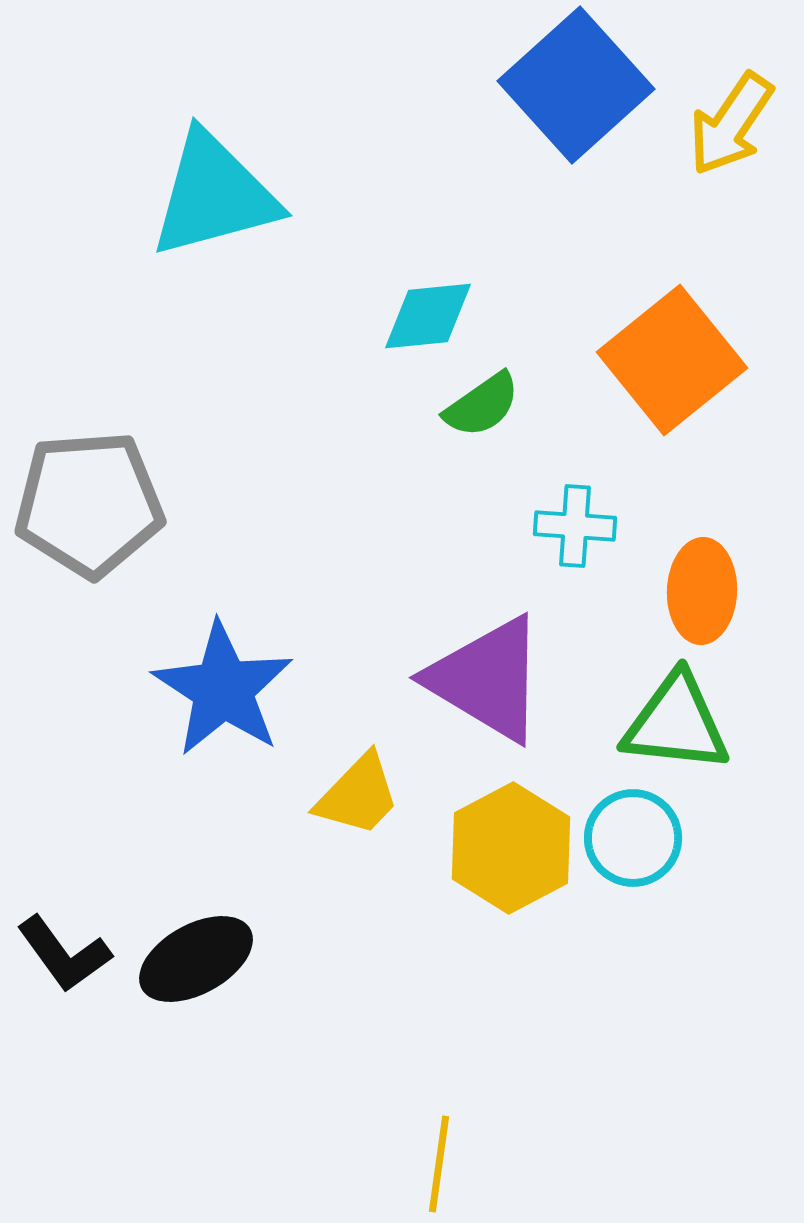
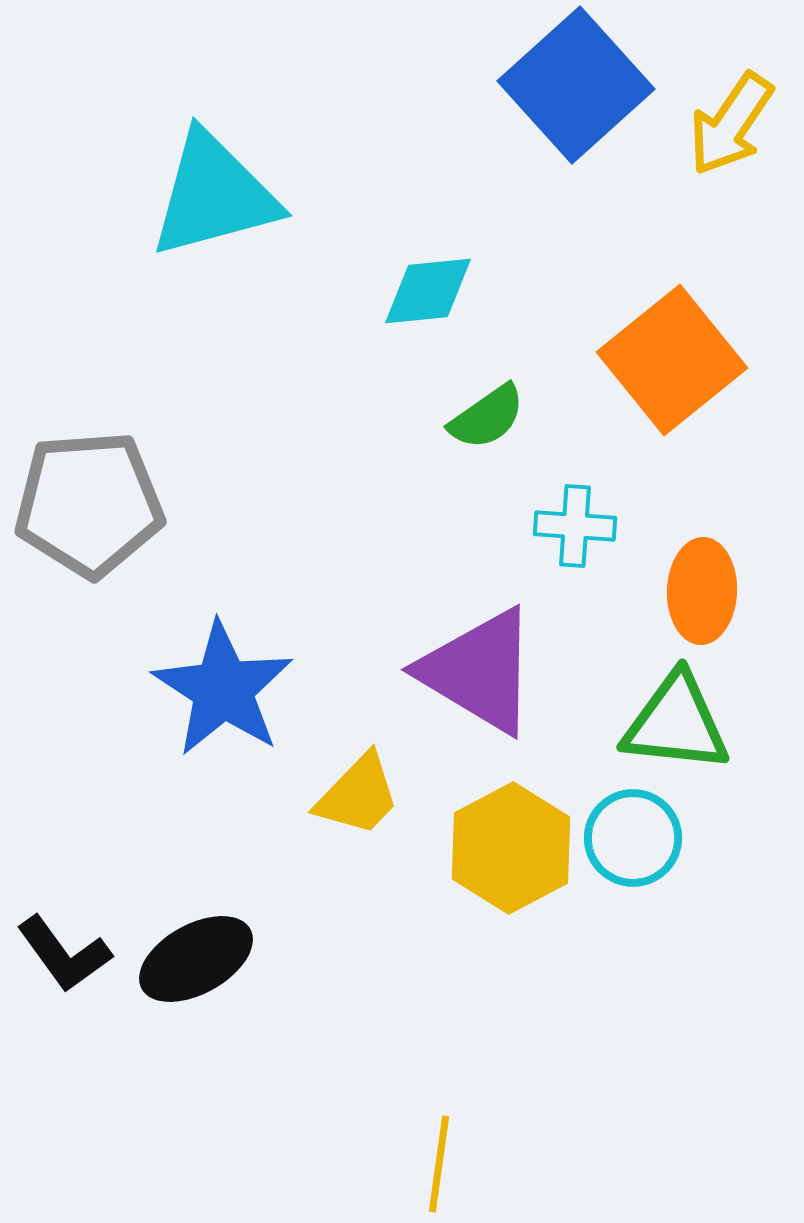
cyan diamond: moved 25 px up
green semicircle: moved 5 px right, 12 px down
purple triangle: moved 8 px left, 8 px up
